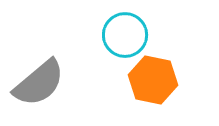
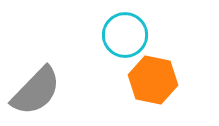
gray semicircle: moved 3 px left, 8 px down; rotated 6 degrees counterclockwise
